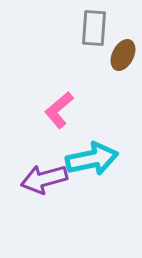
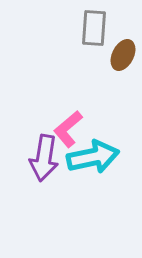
pink L-shape: moved 9 px right, 19 px down
cyan arrow: moved 1 px right, 2 px up
purple arrow: moved 21 px up; rotated 66 degrees counterclockwise
